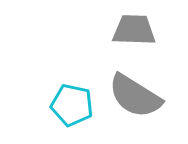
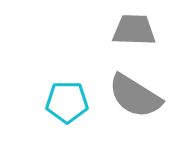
cyan pentagon: moved 5 px left, 3 px up; rotated 12 degrees counterclockwise
